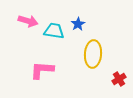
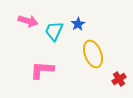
cyan trapezoid: rotated 75 degrees counterclockwise
yellow ellipse: rotated 24 degrees counterclockwise
